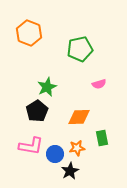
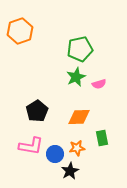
orange hexagon: moved 9 px left, 2 px up; rotated 20 degrees clockwise
green star: moved 29 px right, 10 px up
